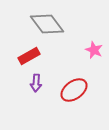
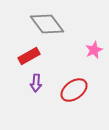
pink star: rotated 24 degrees clockwise
